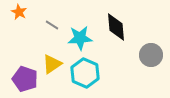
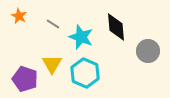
orange star: moved 4 px down
gray line: moved 1 px right, 1 px up
cyan star: moved 1 px right, 1 px up; rotated 25 degrees clockwise
gray circle: moved 3 px left, 4 px up
yellow triangle: rotated 25 degrees counterclockwise
